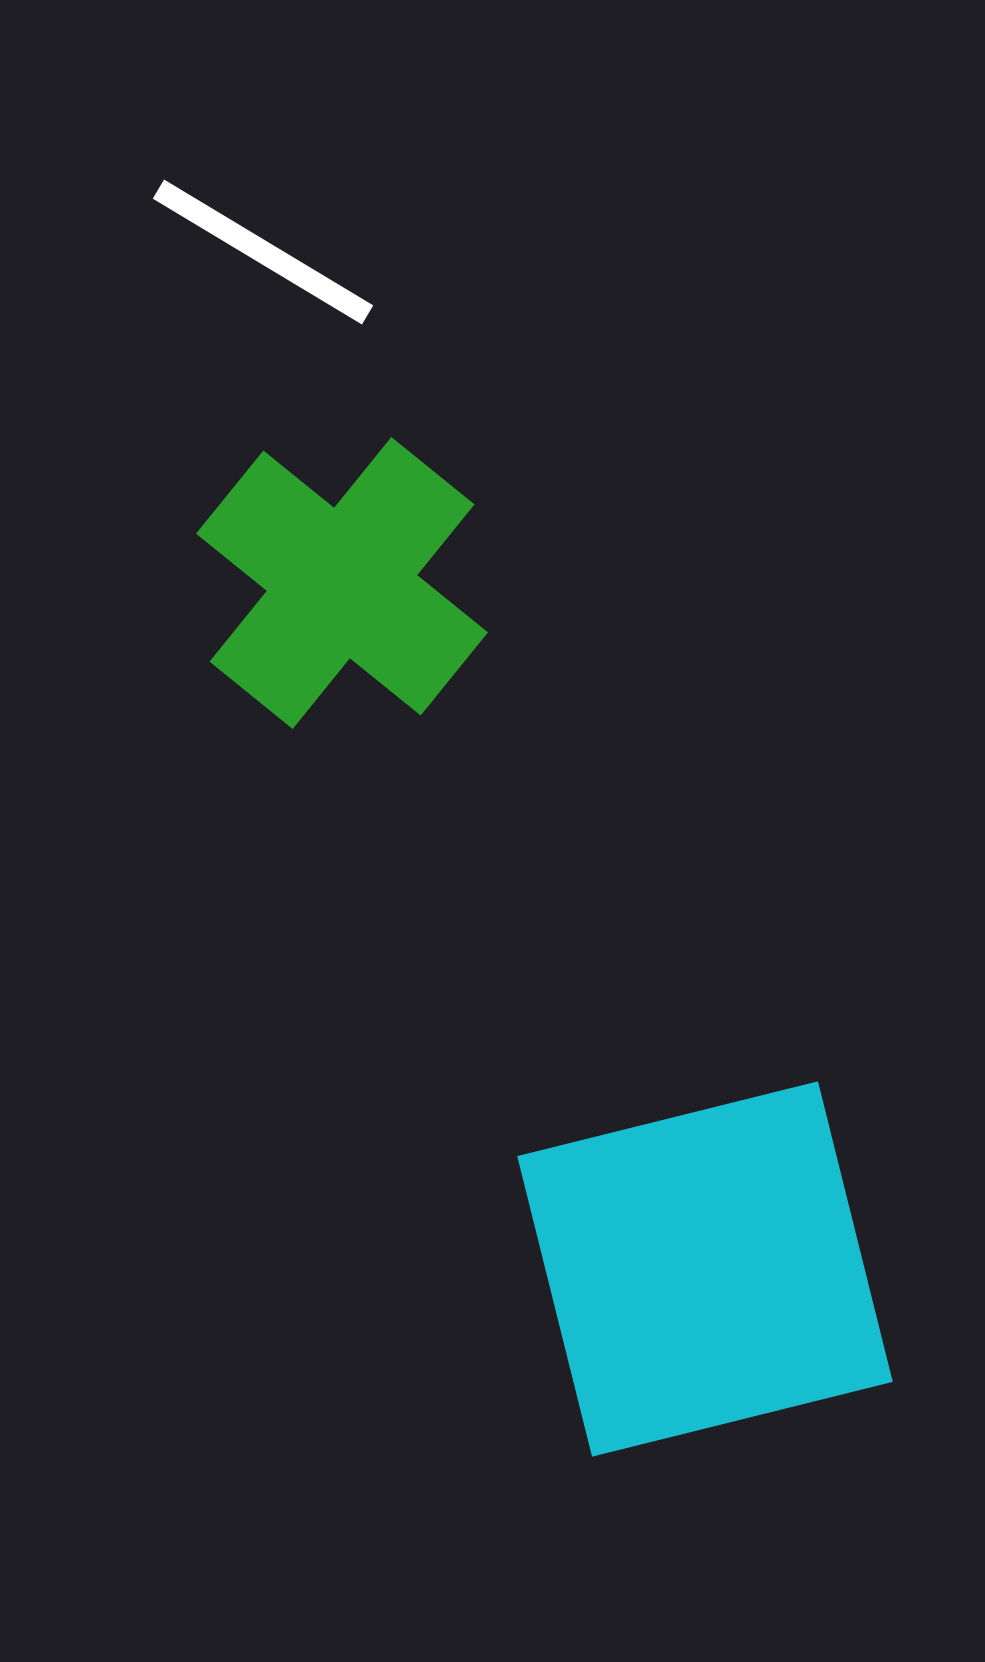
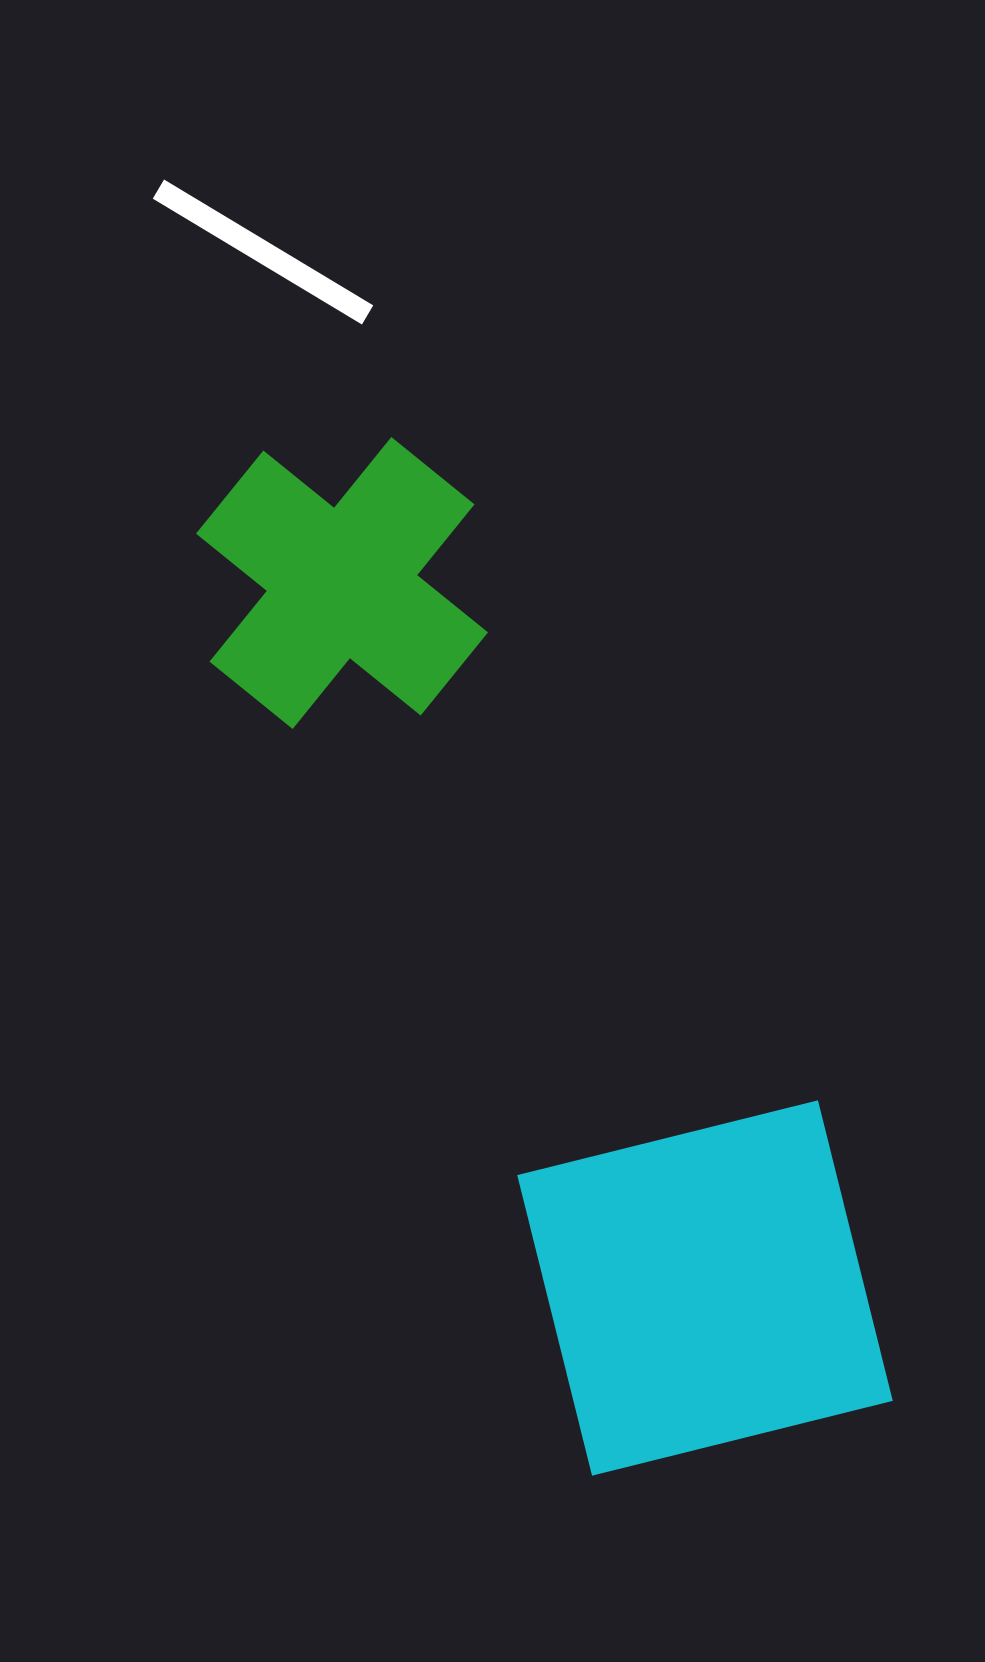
cyan square: moved 19 px down
